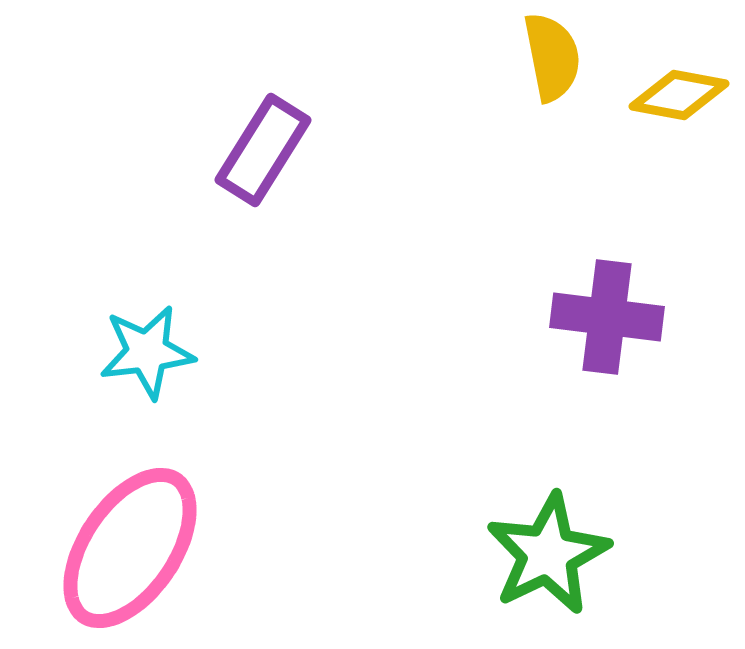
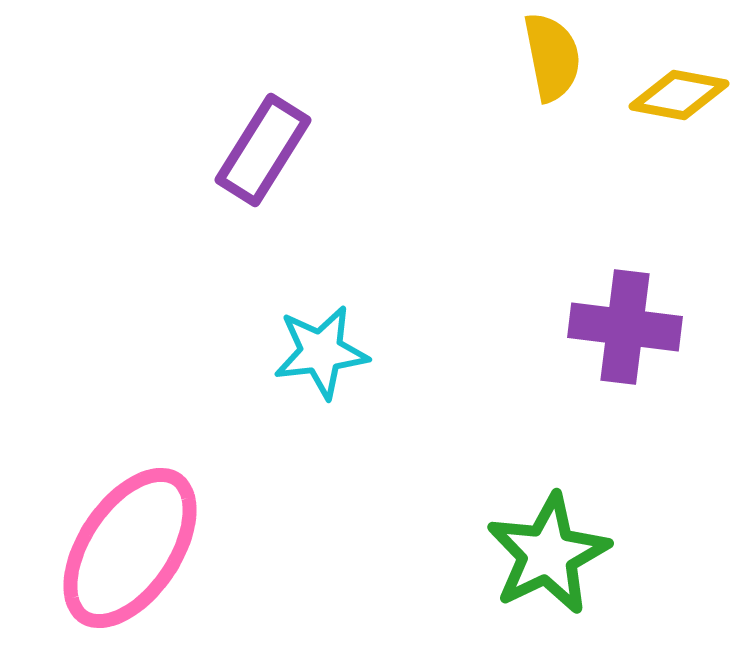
purple cross: moved 18 px right, 10 px down
cyan star: moved 174 px right
